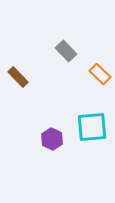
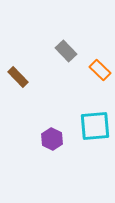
orange rectangle: moved 4 px up
cyan square: moved 3 px right, 1 px up
